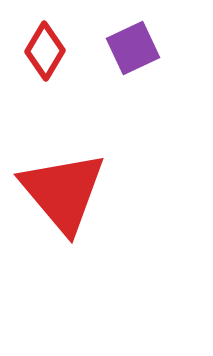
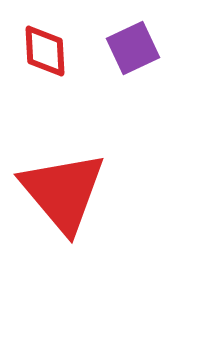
red diamond: rotated 34 degrees counterclockwise
